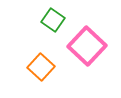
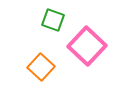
green square: rotated 15 degrees counterclockwise
